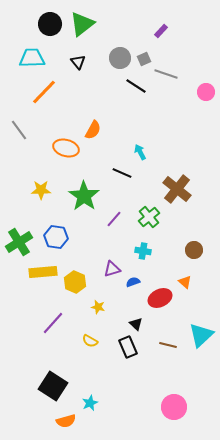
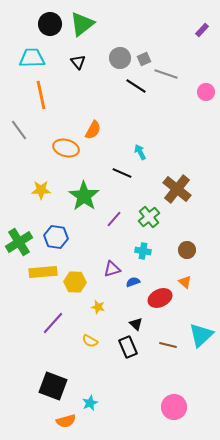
purple rectangle at (161, 31): moved 41 px right, 1 px up
orange line at (44, 92): moved 3 px left, 3 px down; rotated 56 degrees counterclockwise
brown circle at (194, 250): moved 7 px left
yellow hexagon at (75, 282): rotated 20 degrees counterclockwise
black square at (53, 386): rotated 12 degrees counterclockwise
